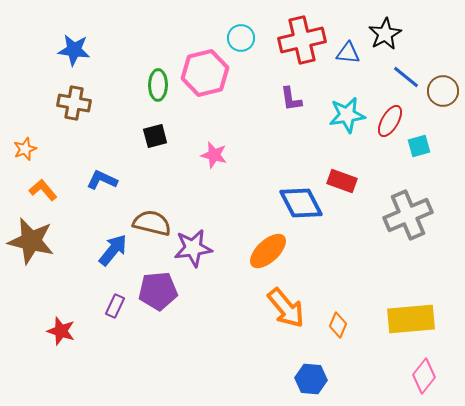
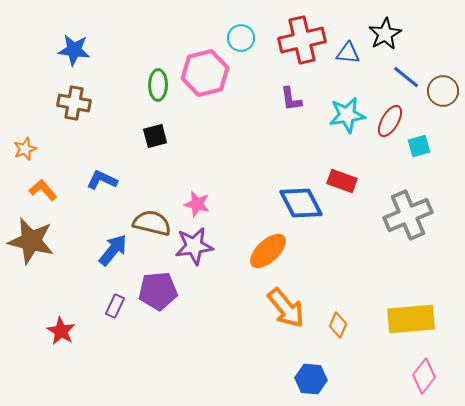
pink star: moved 17 px left, 49 px down
purple star: moved 1 px right, 2 px up
red star: rotated 12 degrees clockwise
